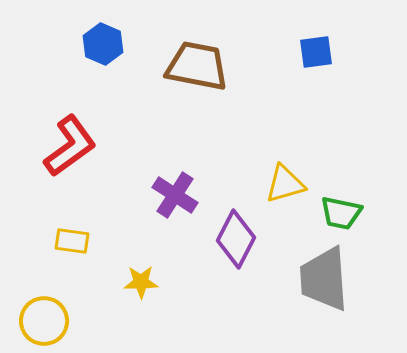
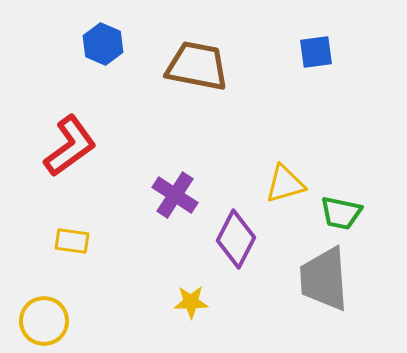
yellow star: moved 50 px right, 20 px down
